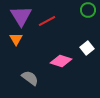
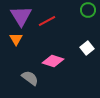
pink diamond: moved 8 px left
